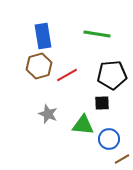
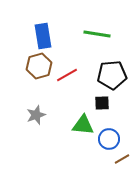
gray star: moved 12 px left, 1 px down; rotated 30 degrees clockwise
